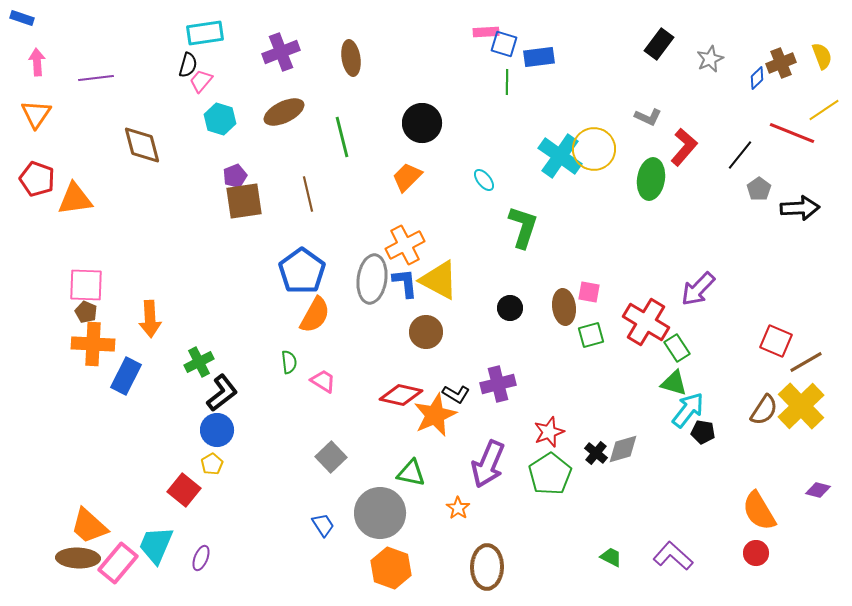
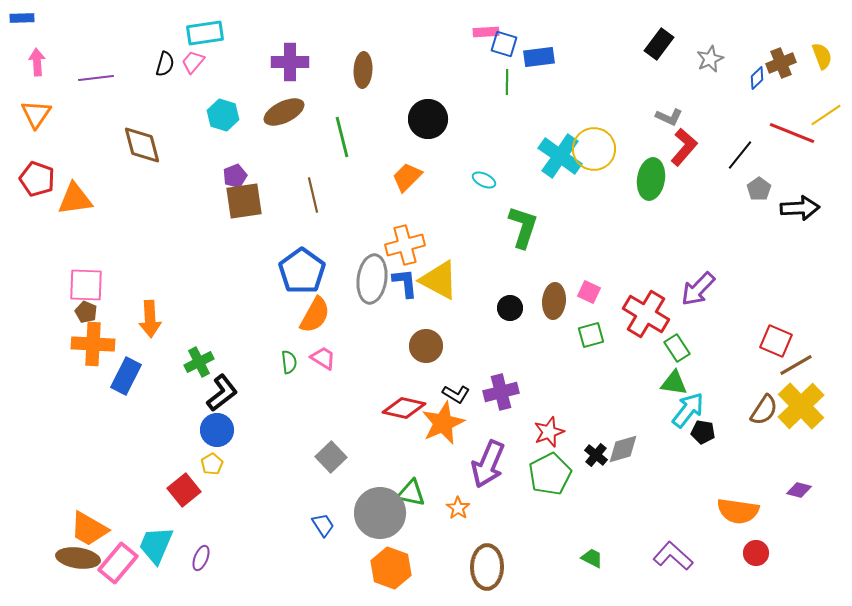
blue rectangle at (22, 18): rotated 20 degrees counterclockwise
purple cross at (281, 52): moved 9 px right, 10 px down; rotated 21 degrees clockwise
brown ellipse at (351, 58): moved 12 px right, 12 px down; rotated 12 degrees clockwise
black semicircle at (188, 65): moved 23 px left, 1 px up
pink trapezoid at (201, 81): moved 8 px left, 19 px up
yellow line at (824, 110): moved 2 px right, 5 px down
gray L-shape at (648, 117): moved 21 px right
cyan hexagon at (220, 119): moved 3 px right, 4 px up
black circle at (422, 123): moved 6 px right, 4 px up
cyan ellipse at (484, 180): rotated 25 degrees counterclockwise
brown line at (308, 194): moved 5 px right, 1 px down
orange cross at (405, 245): rotated 12 degrees clockwise
pink square at (589, 292): rotated 15 degrees clockwise
brown ellipse at (564, 307): moved 10 px left, 6 px up; rotated 12 degrees clockwise
red cross at (646, 322): moved 8 px up
brown circle at (426, 332): moved 14 px down
brown line at (806, 362): moved 10 px left, 3 px down
pink trapezoid at (323, 381): moved 23 px up
green triangle at (674, 383): rotated 8 degrees counterclockwise
purple cross at (498, 384): moved 3 px right, 8 px down
red diamond at (401, 395): moved 3 px right, 13 px down
orange star at (435, 415): moved 8 px right, 8 px down
black cross at (596, 453): moved 2 px down
green triangle at (411, 473): moved 20 px down
green pentagon at (550, 474): rotated 6 degrees clockwise
red square at (184, 490): rotated 12 degrees clockwise
purple diamond at (818, 490): moved 19 px left
orange semicircle at (759, 511): moved 21 px left; rotated 51 degrees counterclockwise
orange trapezoid at (89, 526): moved 3 px down; rotated 12 degrees counterclockwise
green trapezoid at (611, 557): moved 19 px left, 1 px down
brown ellipse at (78, 558): rotated 6 degrees clockwise
